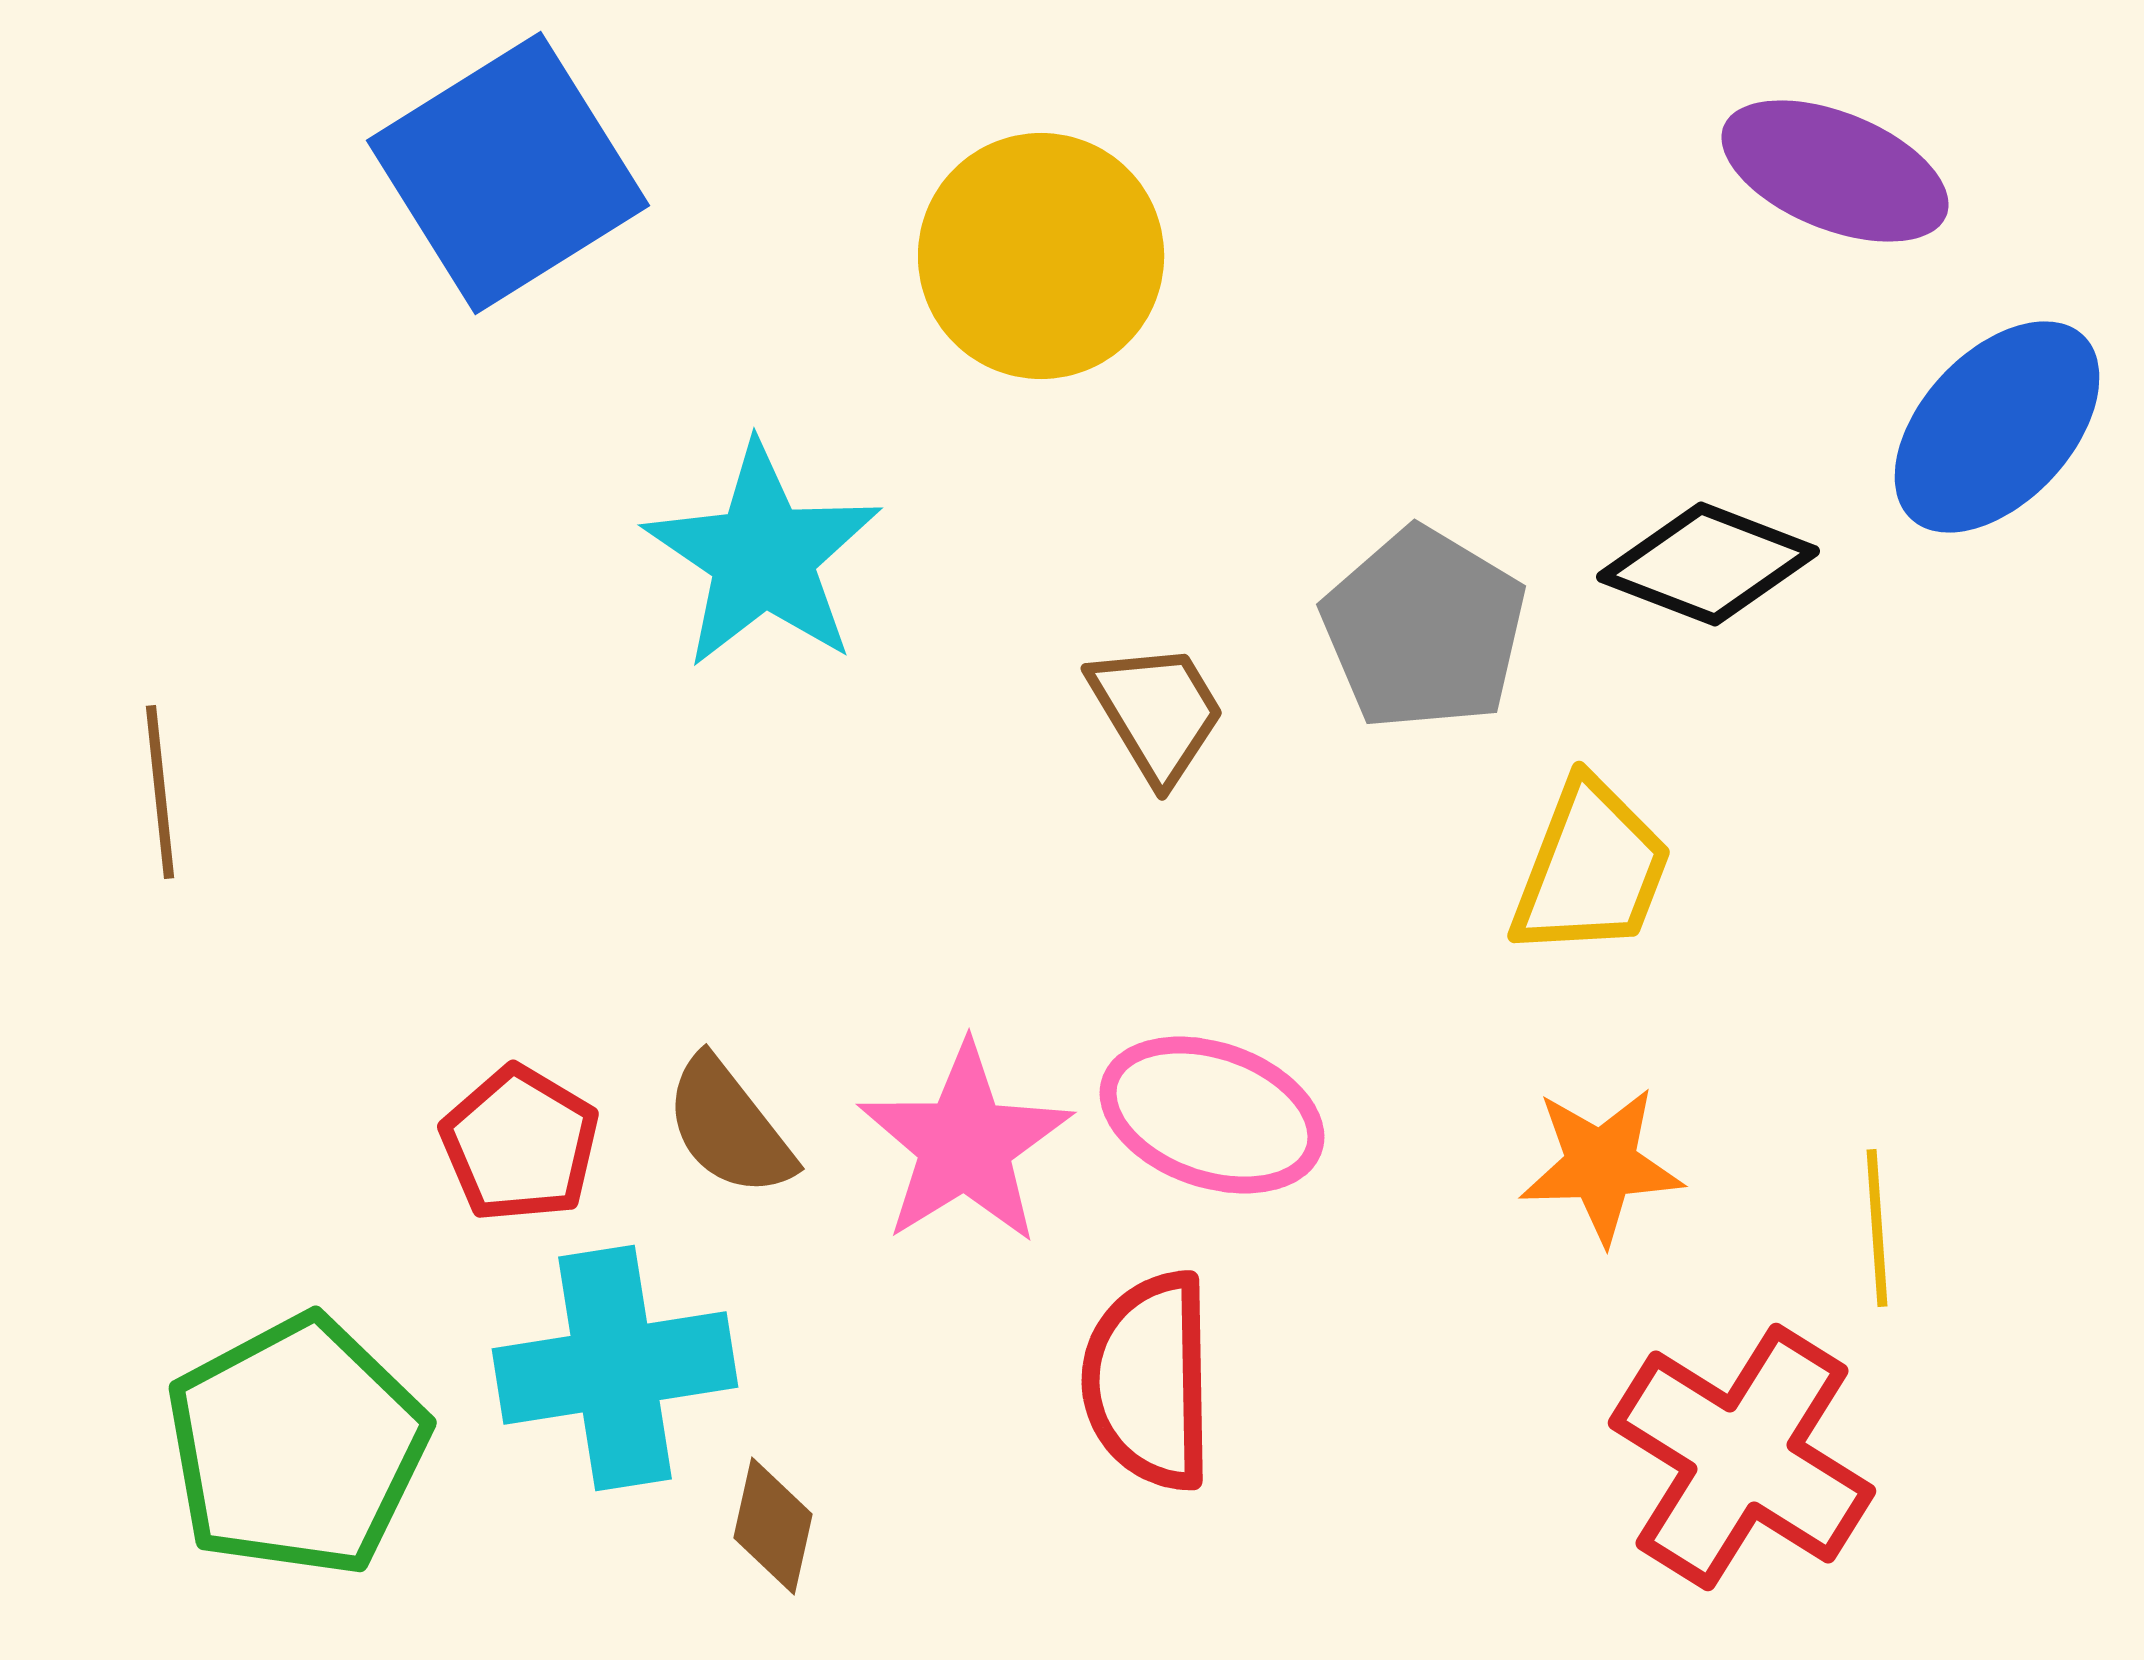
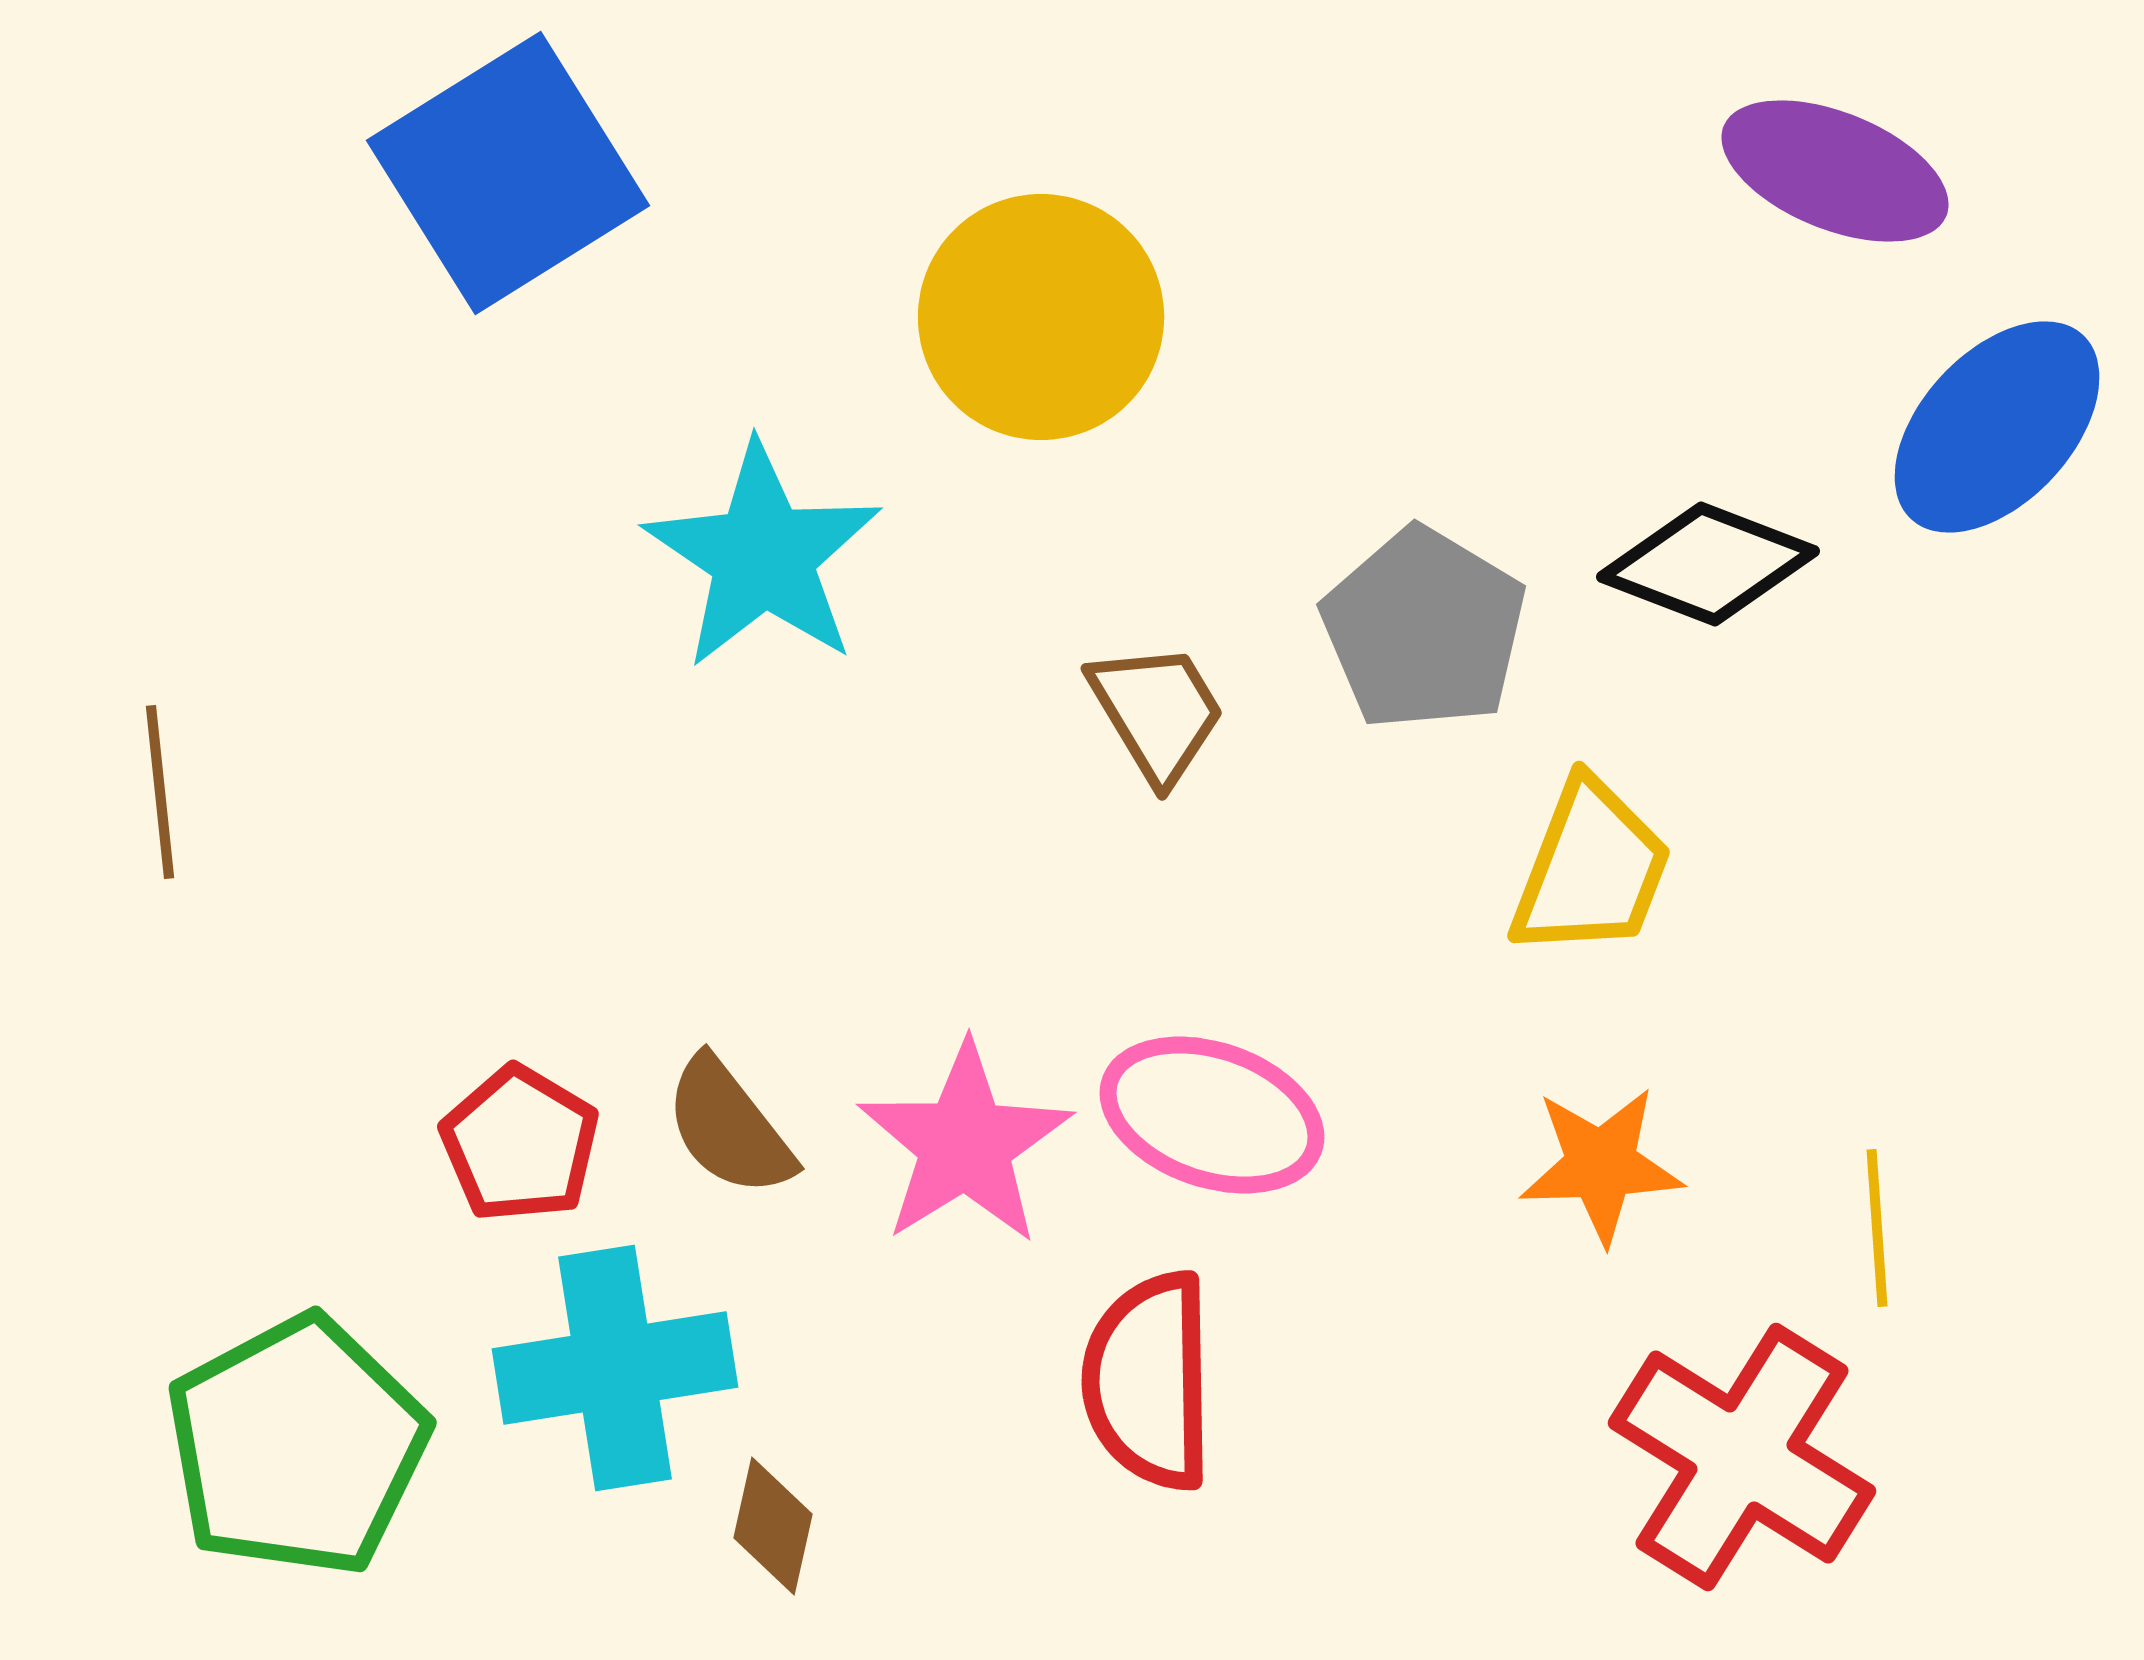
yellow circle: moved 61 px down
